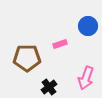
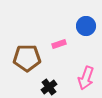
blue circle: moved 2 px left
pink rectangle: moved 1 px left
